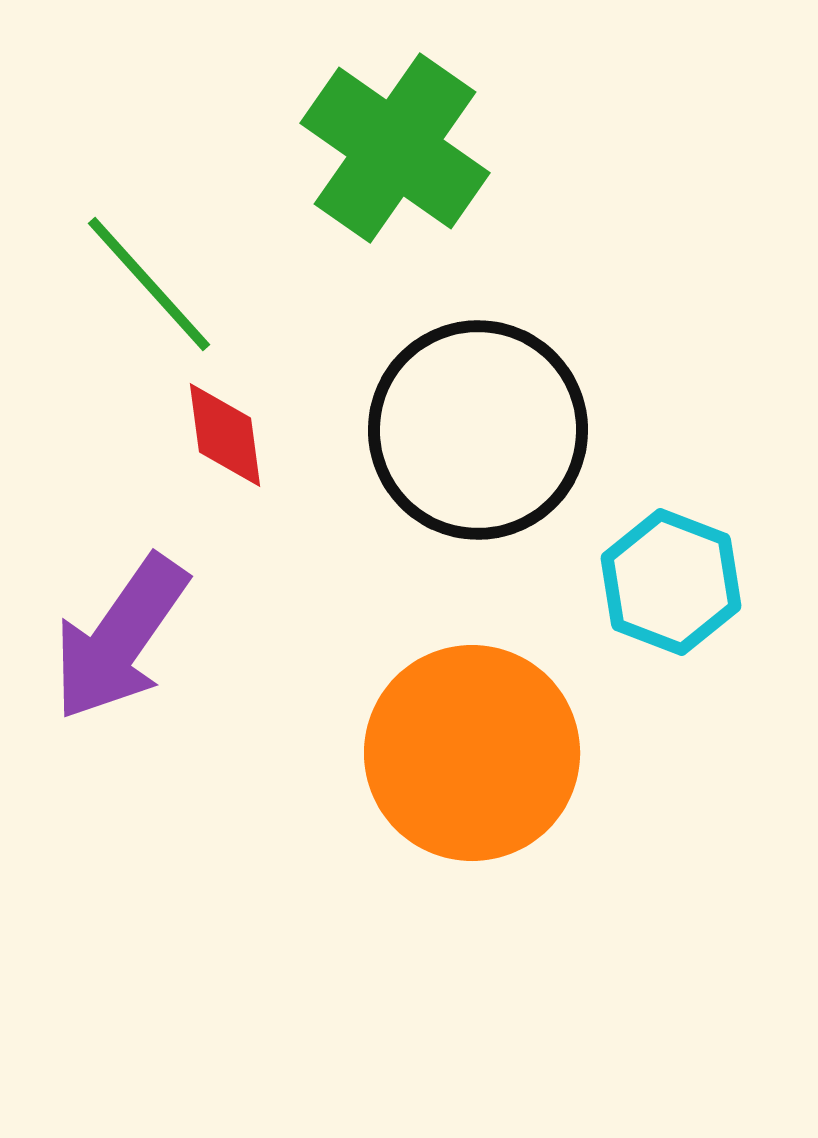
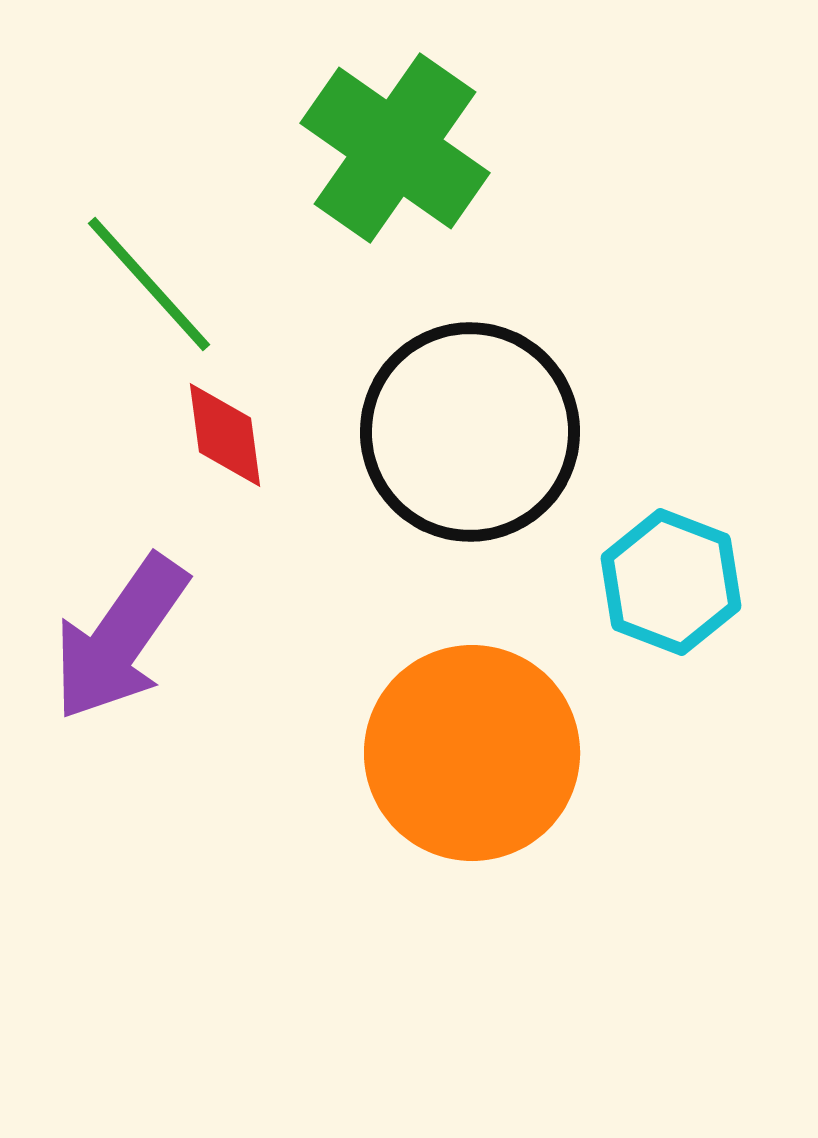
black circle: moved 8 px left, 2 px down
